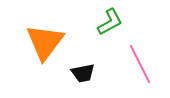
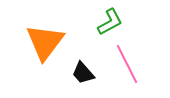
pink line: moved 13 px left
black trapezoid: rotated 60 degrees clockwise
